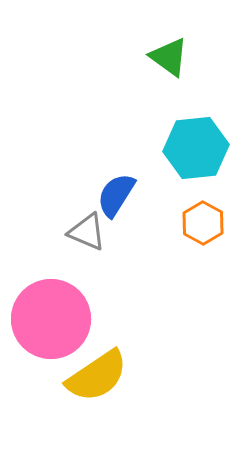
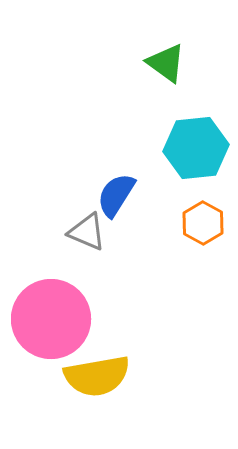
green triangle: moved 3 px left, 6 px down
yellow semicircle: rotated 24 degrees clockwise
